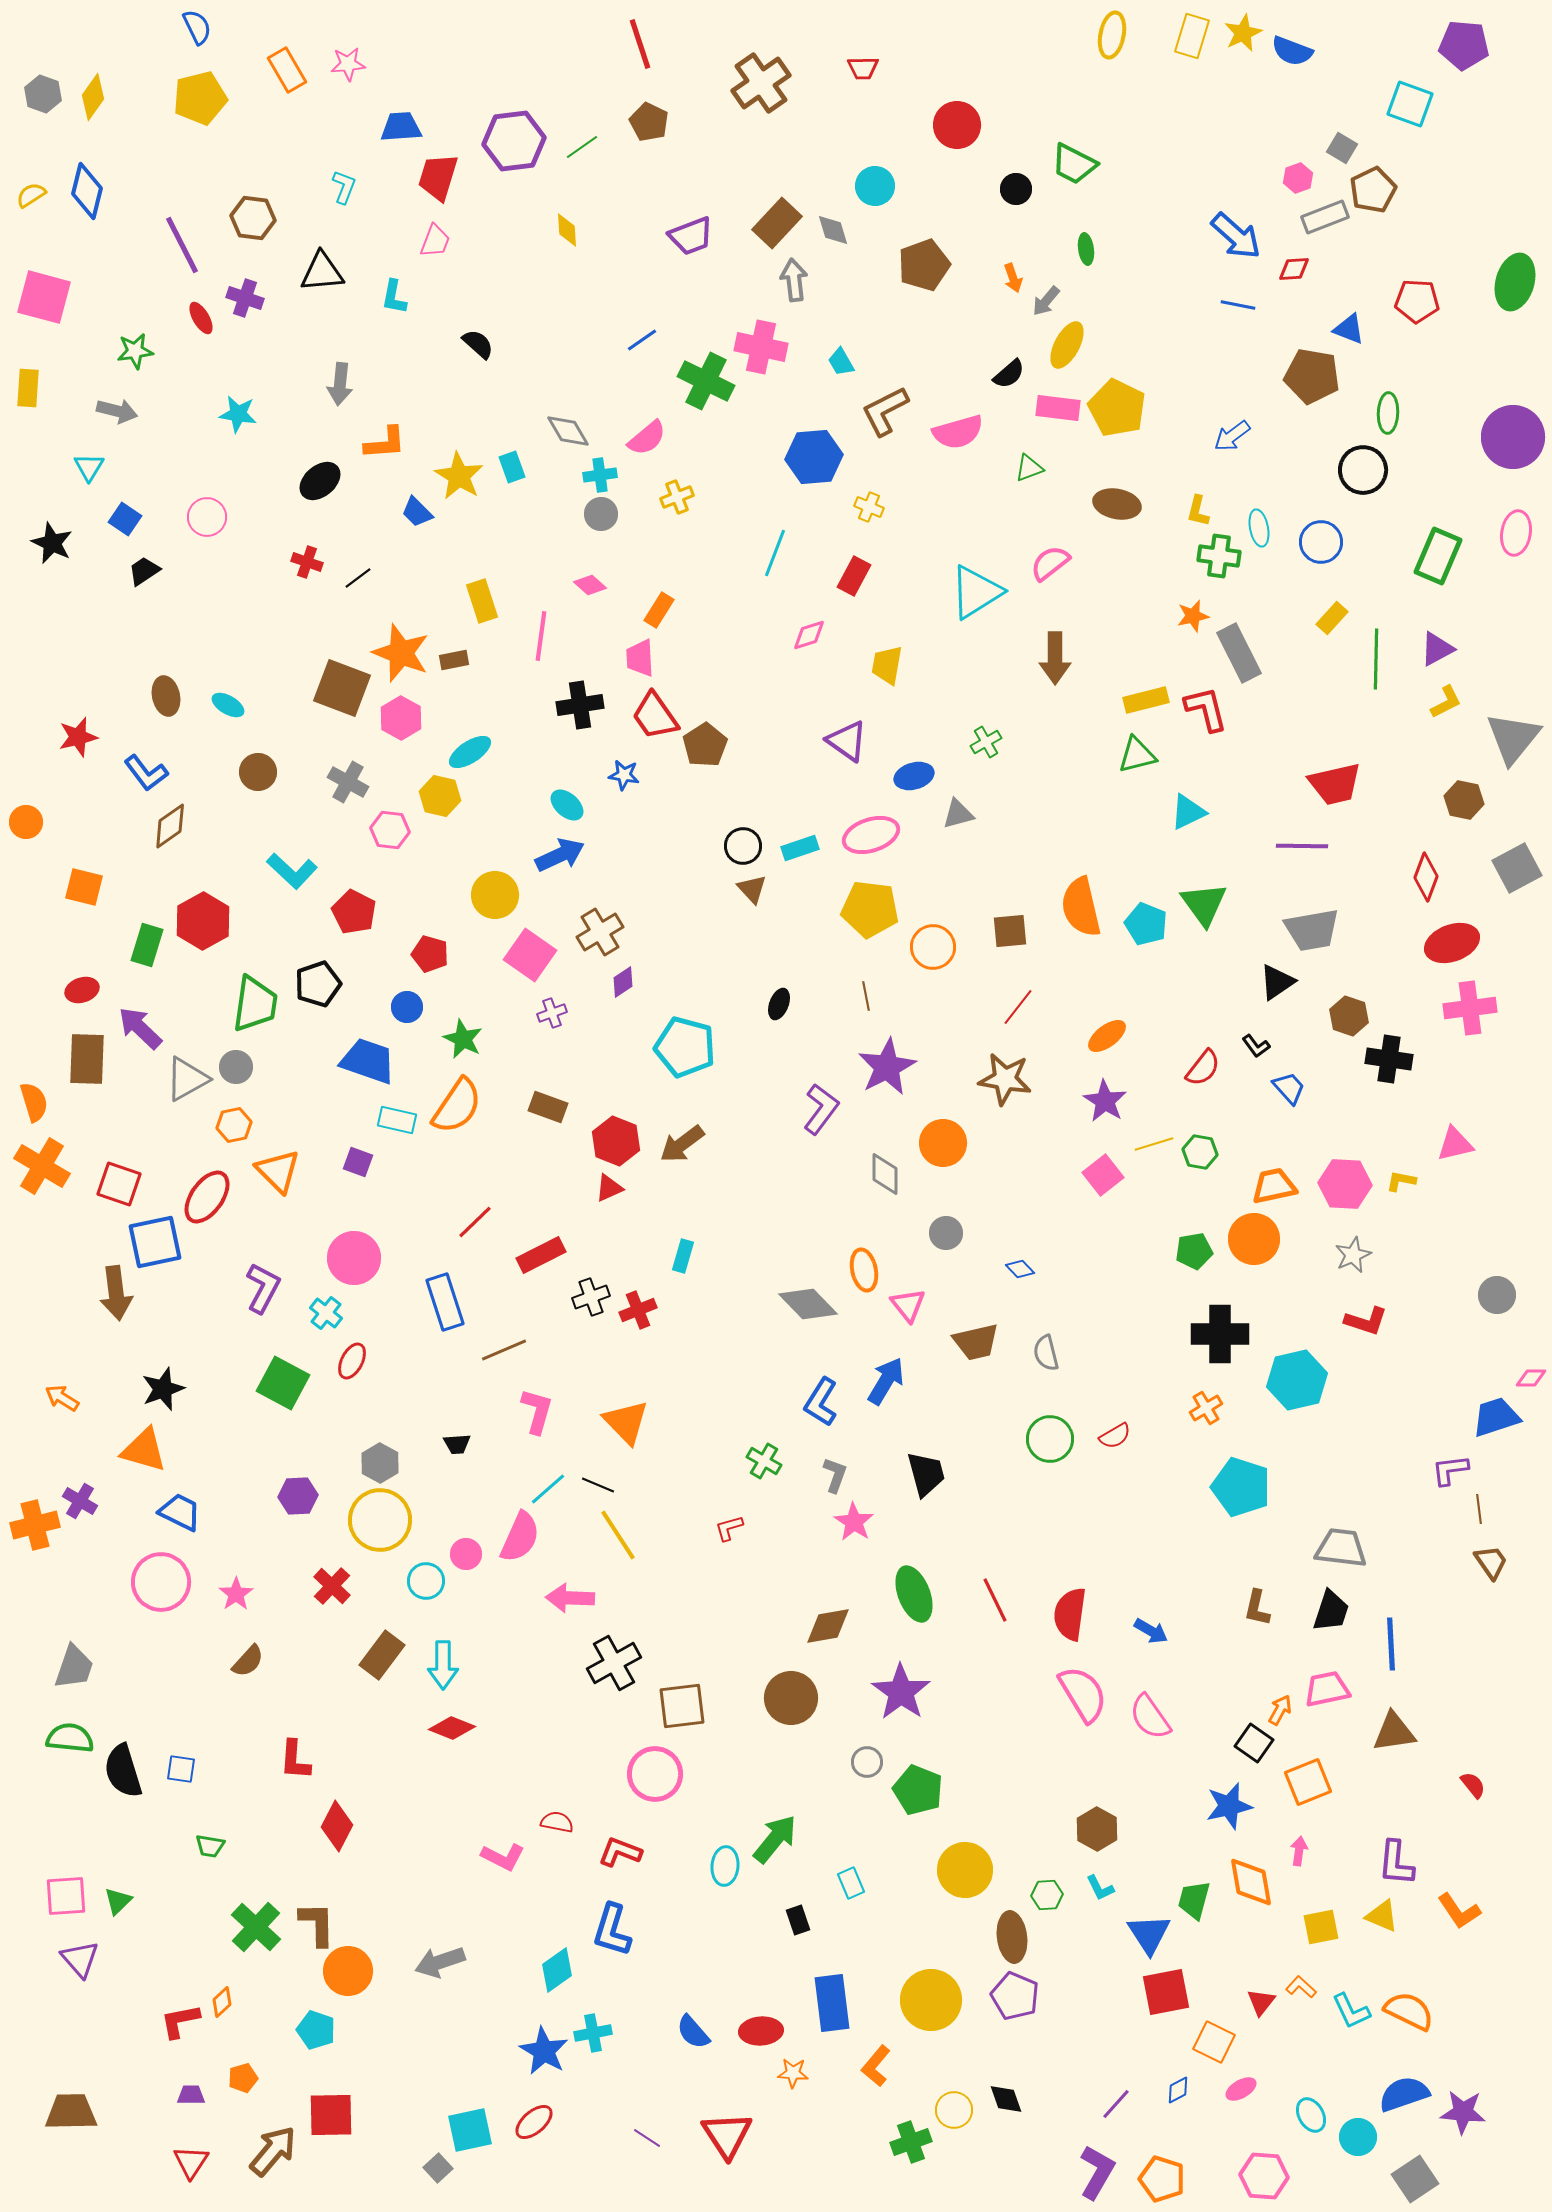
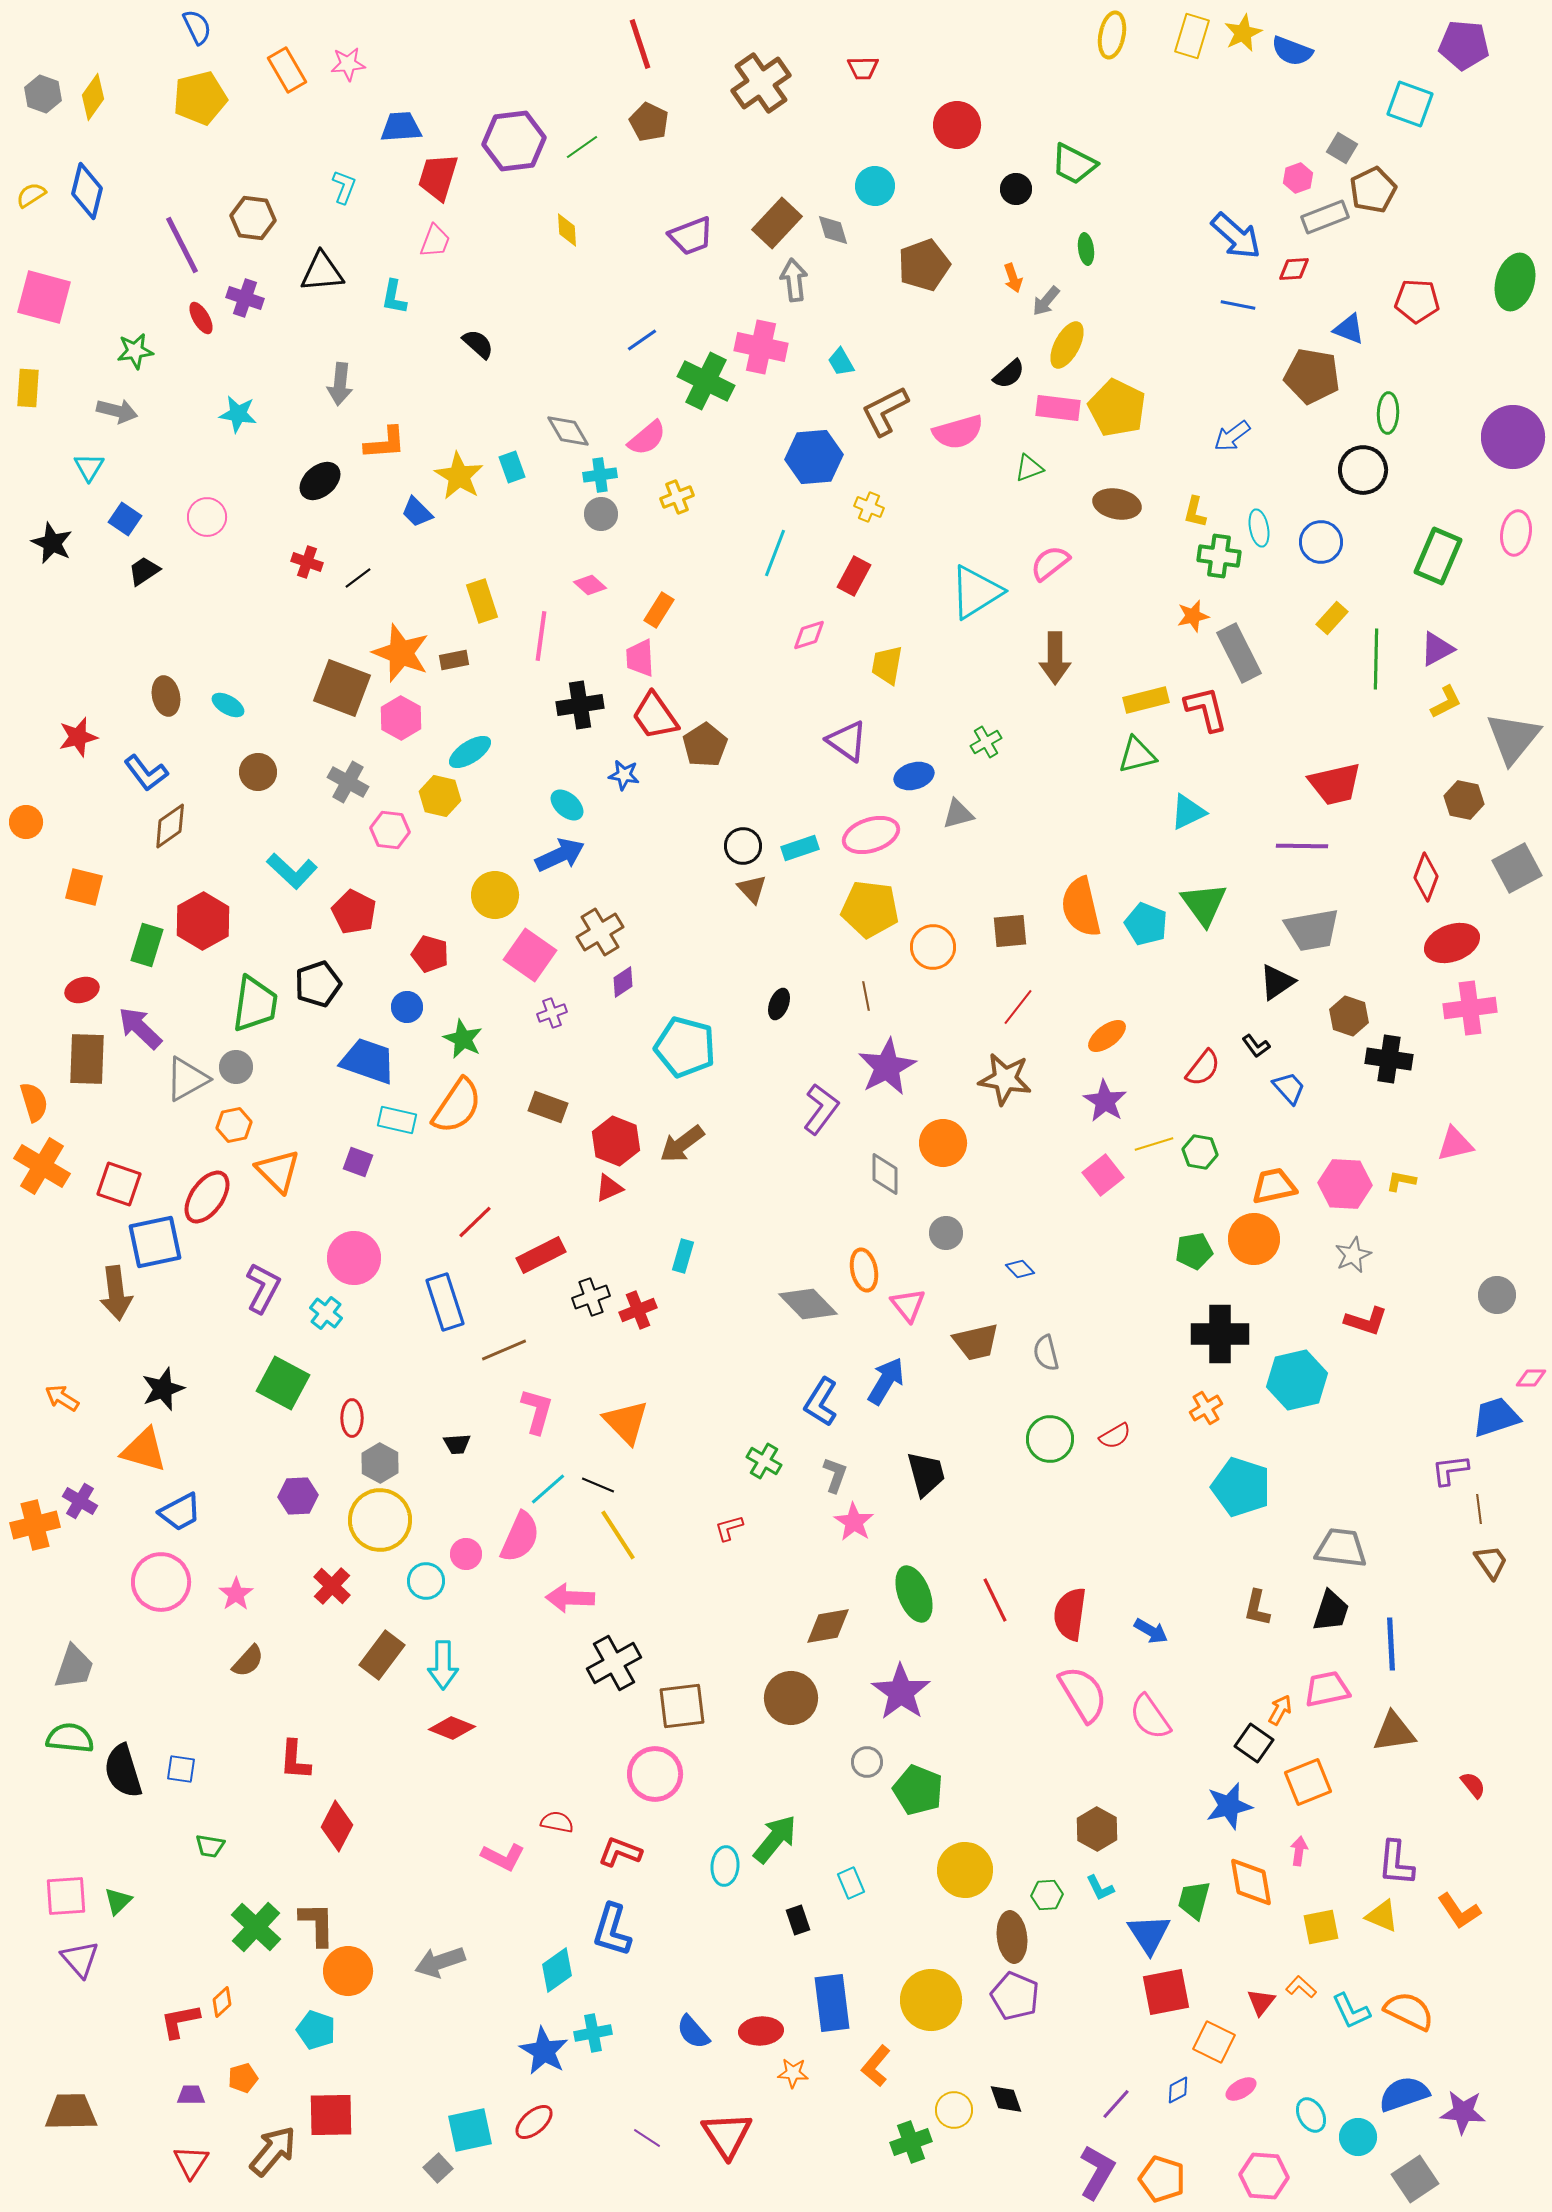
yellow L-shape at (1198, 511): moved 3 px left, 1 px down
red ellipse at (352, 1361): moved 57 px down; rotated 27 degrees counterclockwise
blue trapezoid at (180, 1512): rotated 126 degrees clockwise
